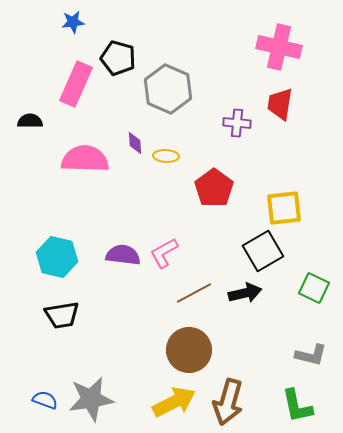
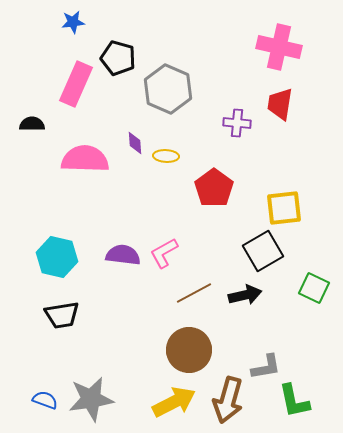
black semicircle: moved 2 px right, 3 px down
black arrow: moved 2 px down
gray L-shape: moved 45 px left, 12 px down; rotated 24 degrees counterclockwise
brown arrow: moved 2 px up
green L-shape: moved 3 px left, 5 px up
